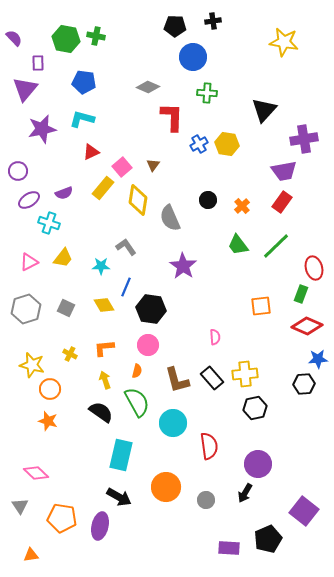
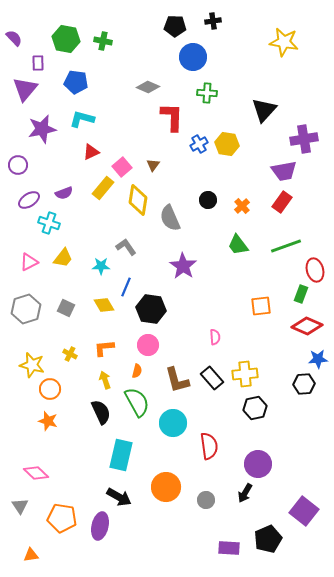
green cross at (96, 36): moved 7 px right, 5 px down
blue pentagon at (84, 82): moved 8 px left
purple circle at (18, 171): moved 6 px up
green line at (276, 246): moved 10 px right; rotated 24 degrees clockwise
red ellipse at (314, 268): moved 1 px right, 2 px down
black semicircle at (101, 412): rotated 30 degrees clockwise
